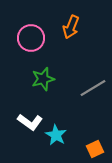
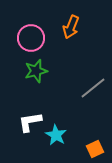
green star: moved 7 px left, 8 px up
gray line: rotated 8 degrees counterclockwise
white L-shape: rotated 135 degrees clockwise
